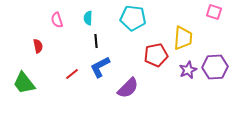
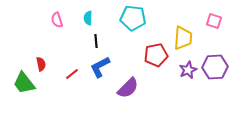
pink square: moved 9 px down
red semicircle: moved 3 px right, 18 px down
